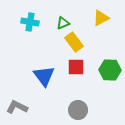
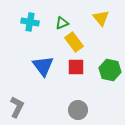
yellow triangle: rotated 42 degrees counterclockwise
green triangle: moved 1 px left
green hexagon: rotated 10 degrees clockwise
blue triangle: moved 1 px left, 10 px up
gray L-shape: rotated 90 degrees clockwise
